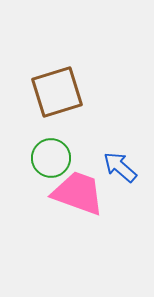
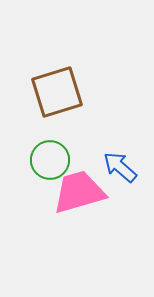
green circle: moved 1 px left, 2 px down
pink trapezoid: moved 1 px right, 1 px up; rotated 36 degrees counterclockwise
